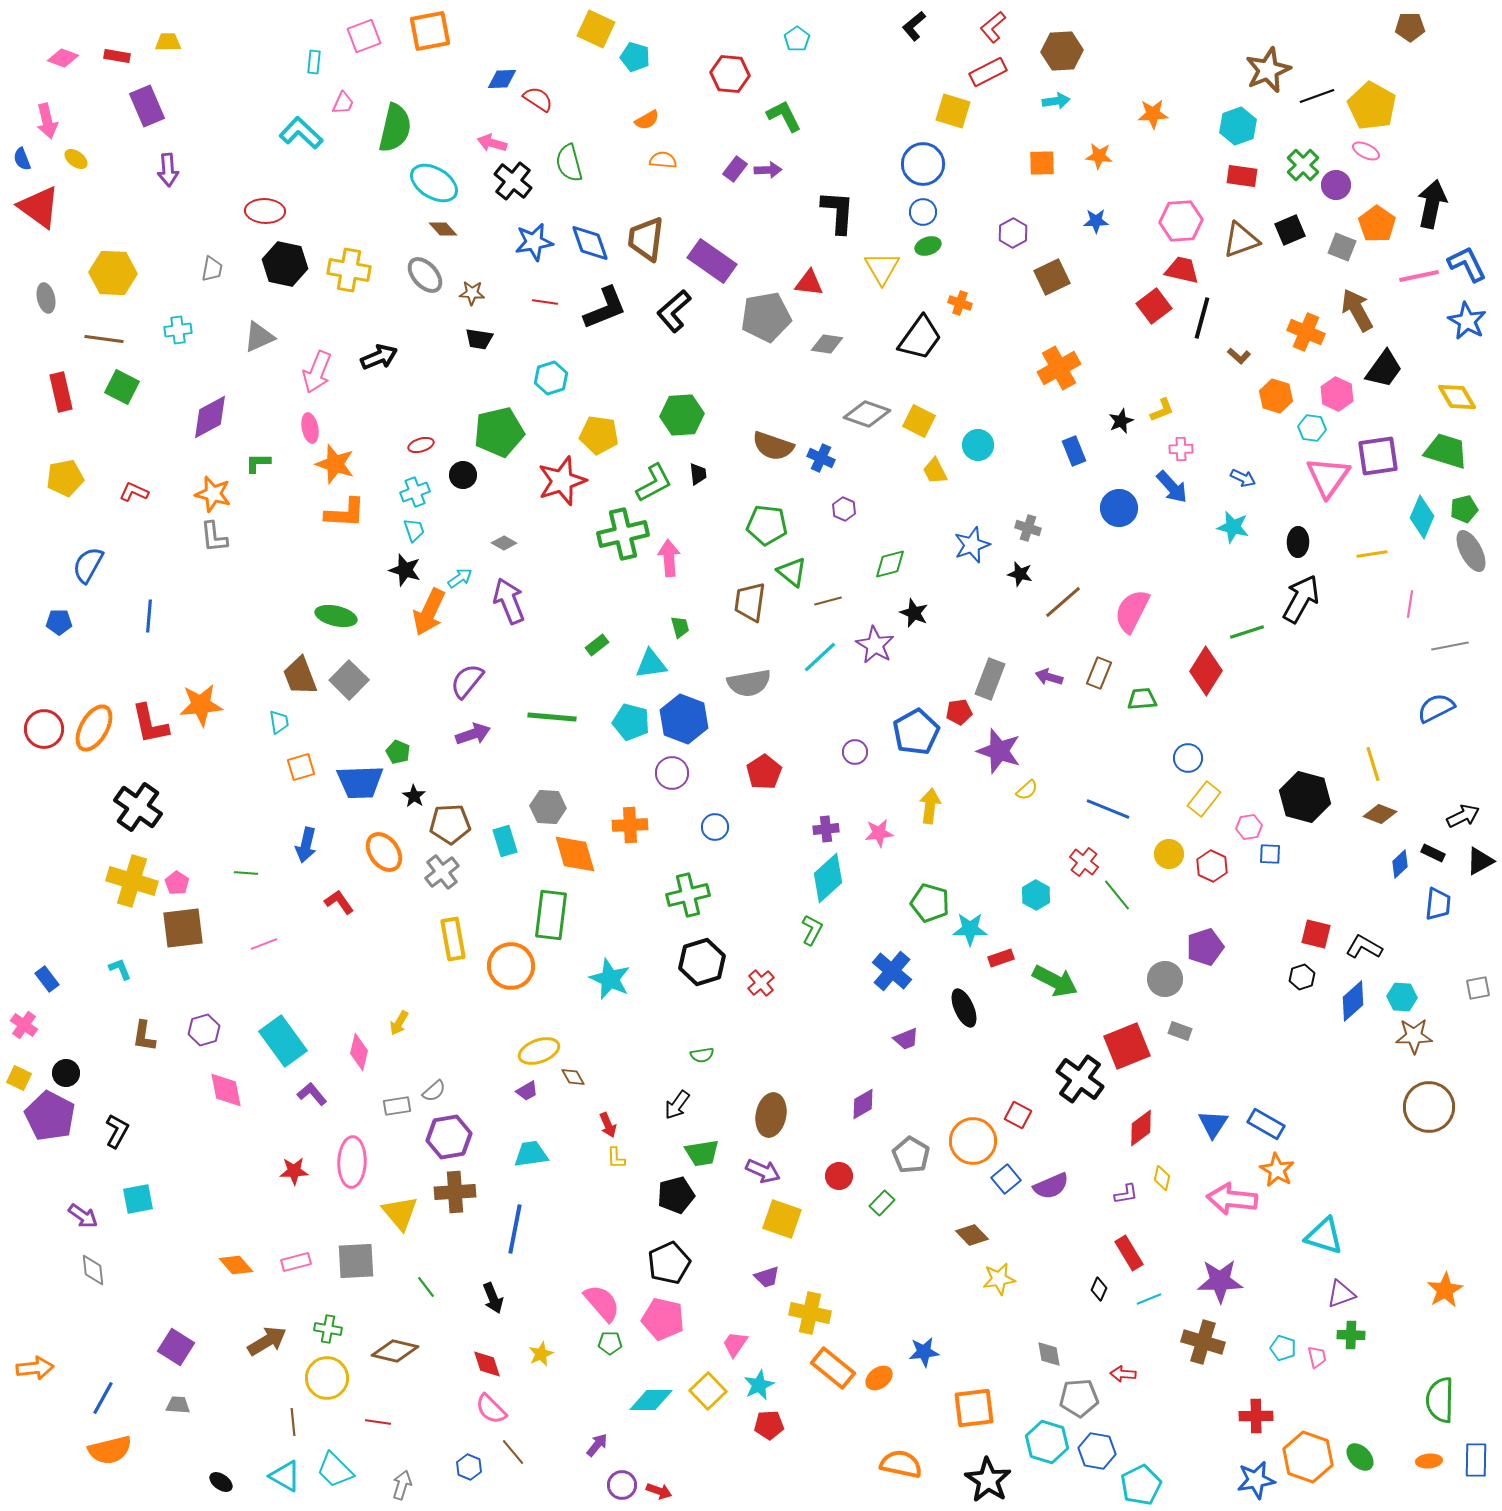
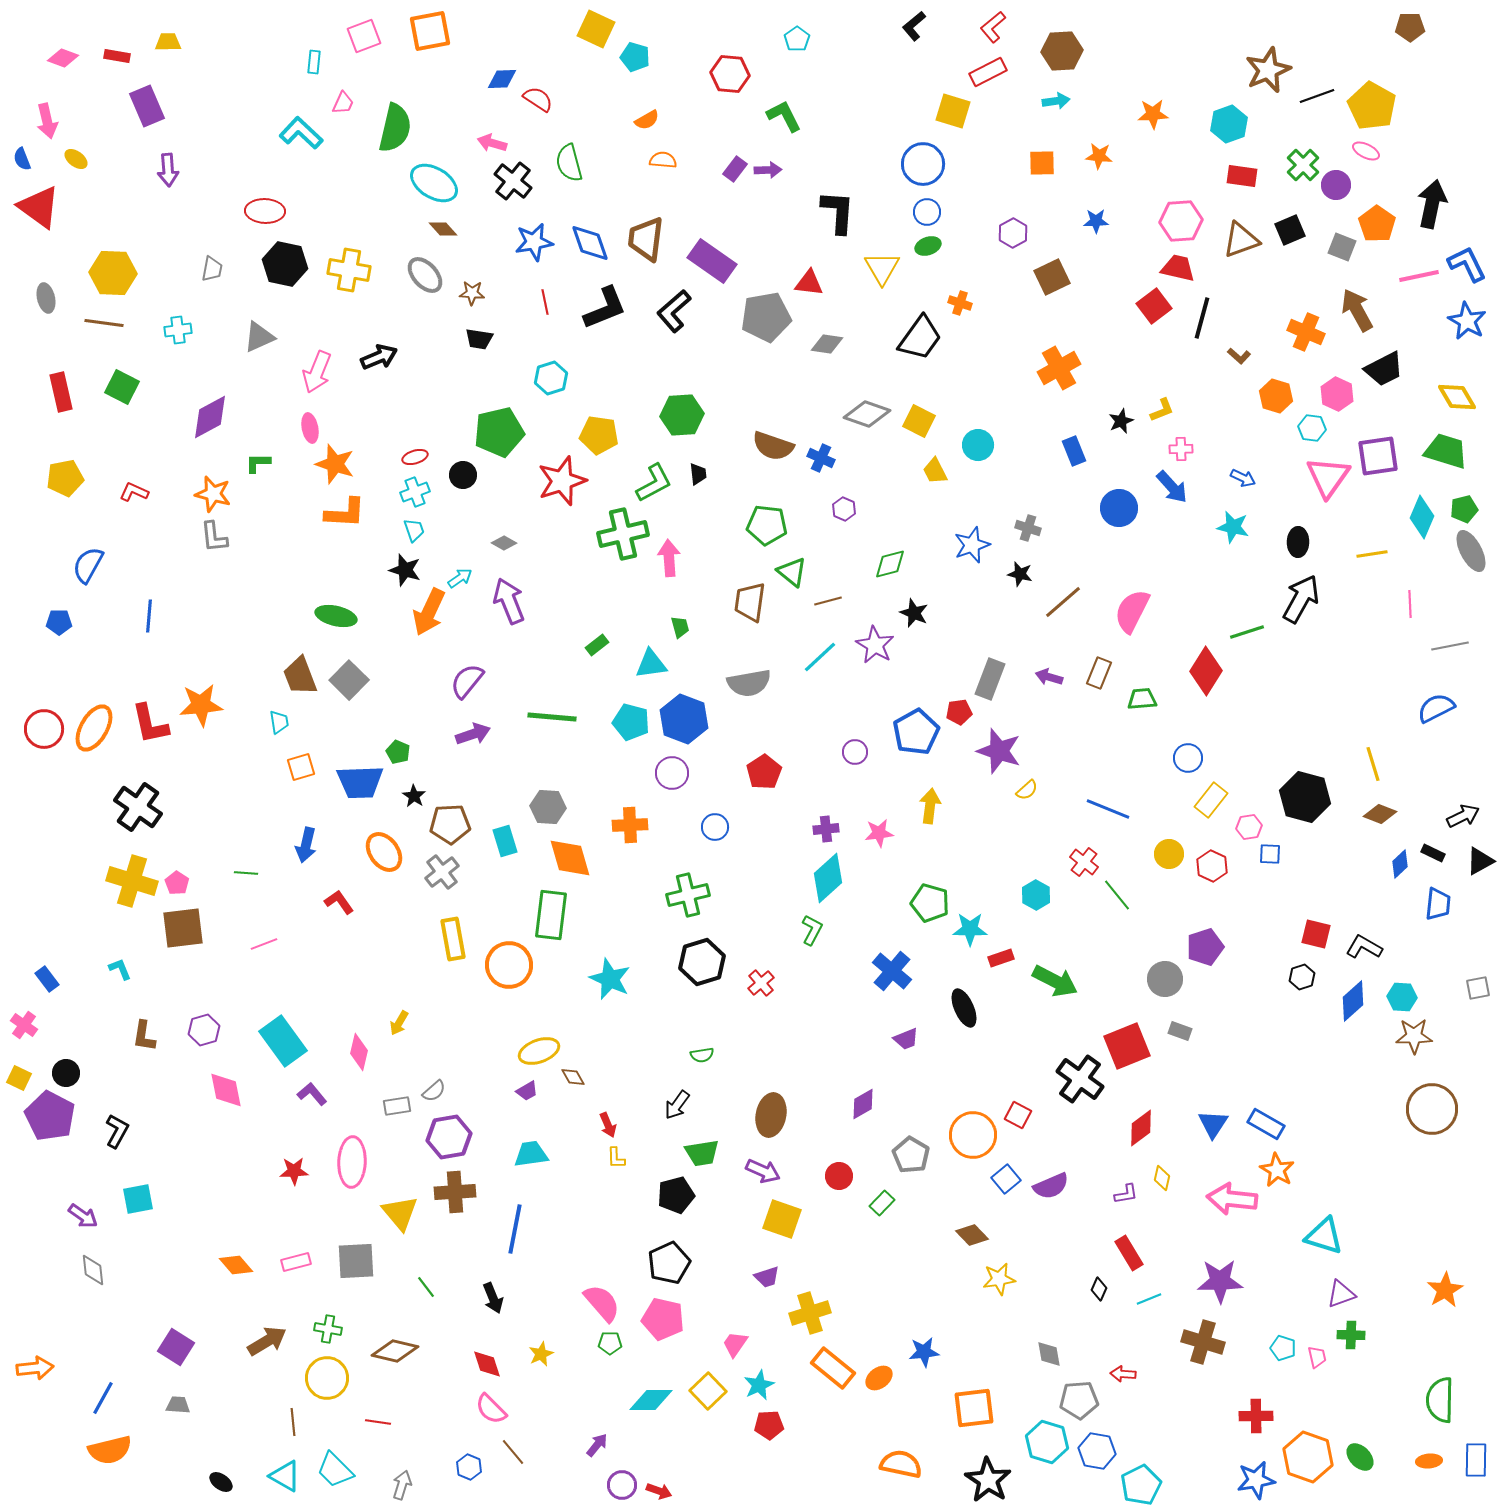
cyan hexagon at (1238, 126): moved 9 px left, 2 px up
blue circle at (923, 212): moved 4 px right
red trapezoid at (1182, 270): moved 4 px left, 2 px up
red line at (545, 302): rotated 70 degrees clockwise
brown line at (104, 339): moved 16 px up
black trapezoid at (1384, 369): rotated 27 degrees clockwise
red ellipse at (421, 445): moved 6 px left, 12 px down
pink line at (1410, 604): rotated 12 degrees counterclockwise
yellow rectangle at (1204, 799): moved 7 px right, 1 px down
orange diamond at (575, 854): moved 5 px left, 4 px down
orange circle at (511, 966): moved 2 px left, 1 px up
brown circle at (1429, 1107): moved 3 px right, 2 px down
orange circle at (973, 1141): moved 6 px up
yellow cross at (810, 1313): rotated 30 degrees counterclockwise
gray pentagon at (1079, 1398): moved 2 px down
